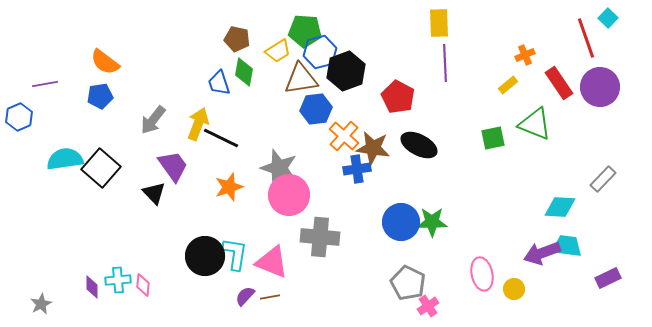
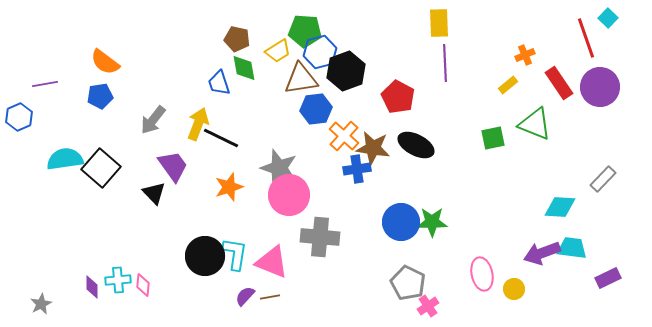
green diamond at (244, 72): moved 4 px up; rotated 20 degrees counterclockwise
black ellipse at (419, 145): moved 3 px left
cyan trapezoid at (567, 246): moved 5 px right, 2 px down
